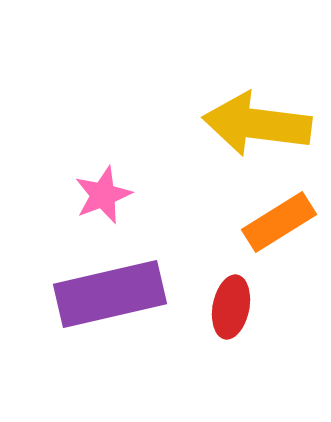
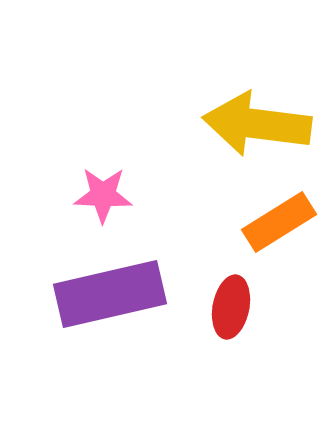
pink star: rotated 24 degrees clockwise
